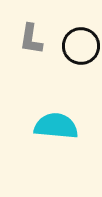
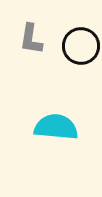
cyan semicircle: moved 1 px down
